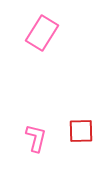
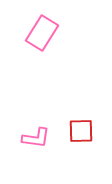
pink L-shape: rotated 84 degrees clockwise
